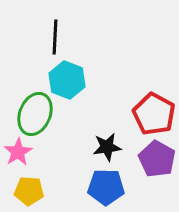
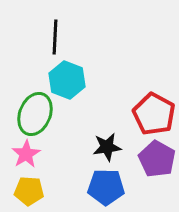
pink star: moved 8 px right, 2 px down
